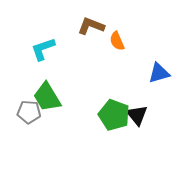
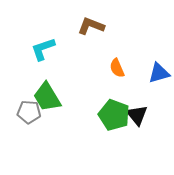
orange semicircle: moved 27 px down
